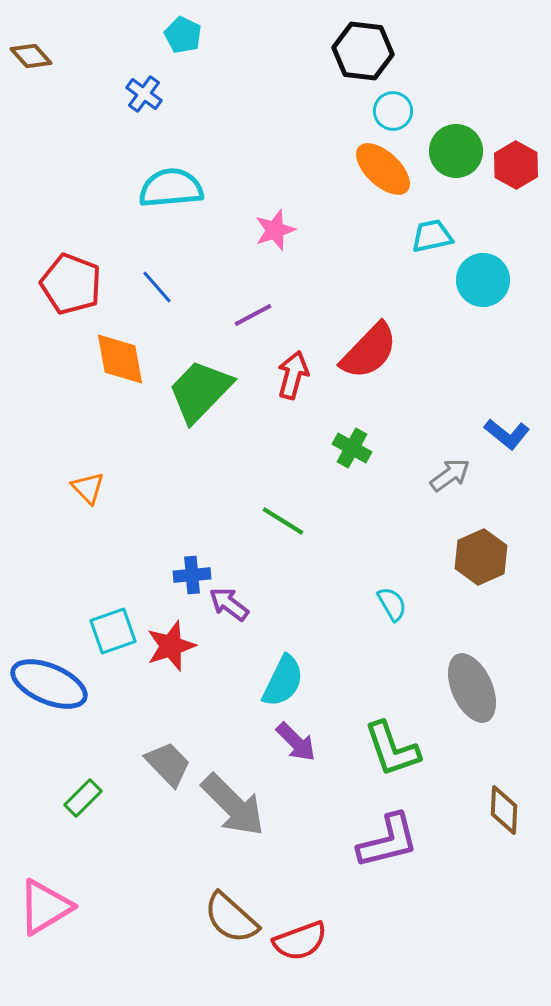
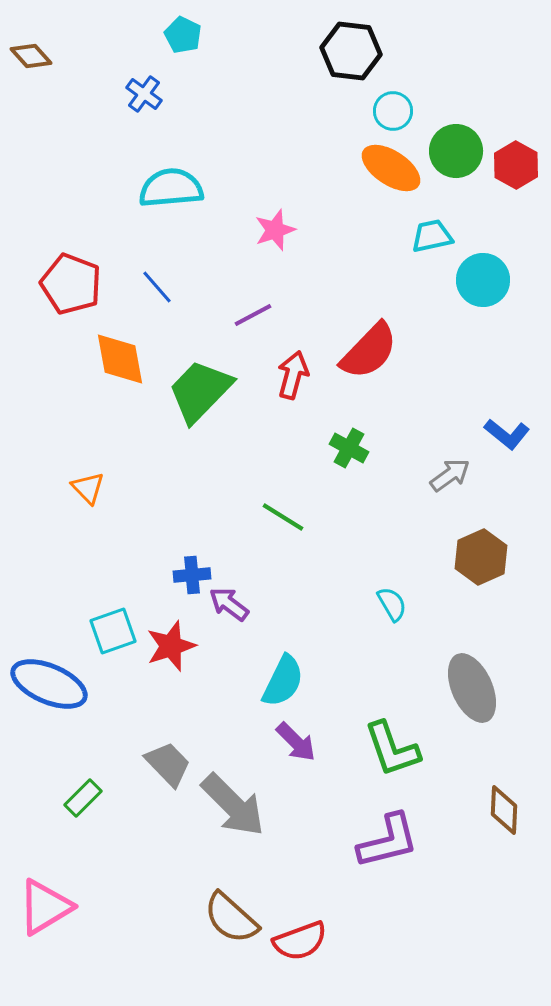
black hexagon at (363, 51): moved 12 px left
orange ellipse at (383, 169): moved 8 px right, 1 px up; rotated 10 degrees counterclockwise
green cross at (352, 448): moved 3 px left
green line at (283, 521): moved 4 px up
